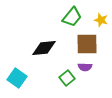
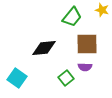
yellow star: moved 1 px right, 10 px up
green square: moved 1 px left
